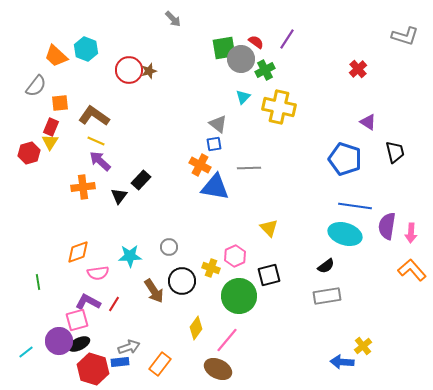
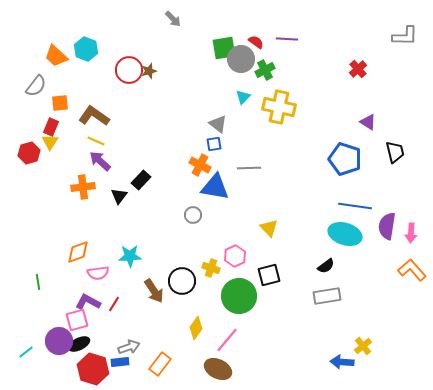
gray L-shape at (405, 36): rotated 16 degrees counterclockwise
purple line at (287, 39): rotated 60 degrees clockwise
gray circle at (169, 247): moved 24 px right, 32 px up
